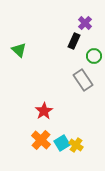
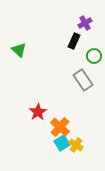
purple cross: rotated 16 degrees clockwise
red star: moved 6 px left, 1 px down
orange cross: moved 19 px right, 13 px up
